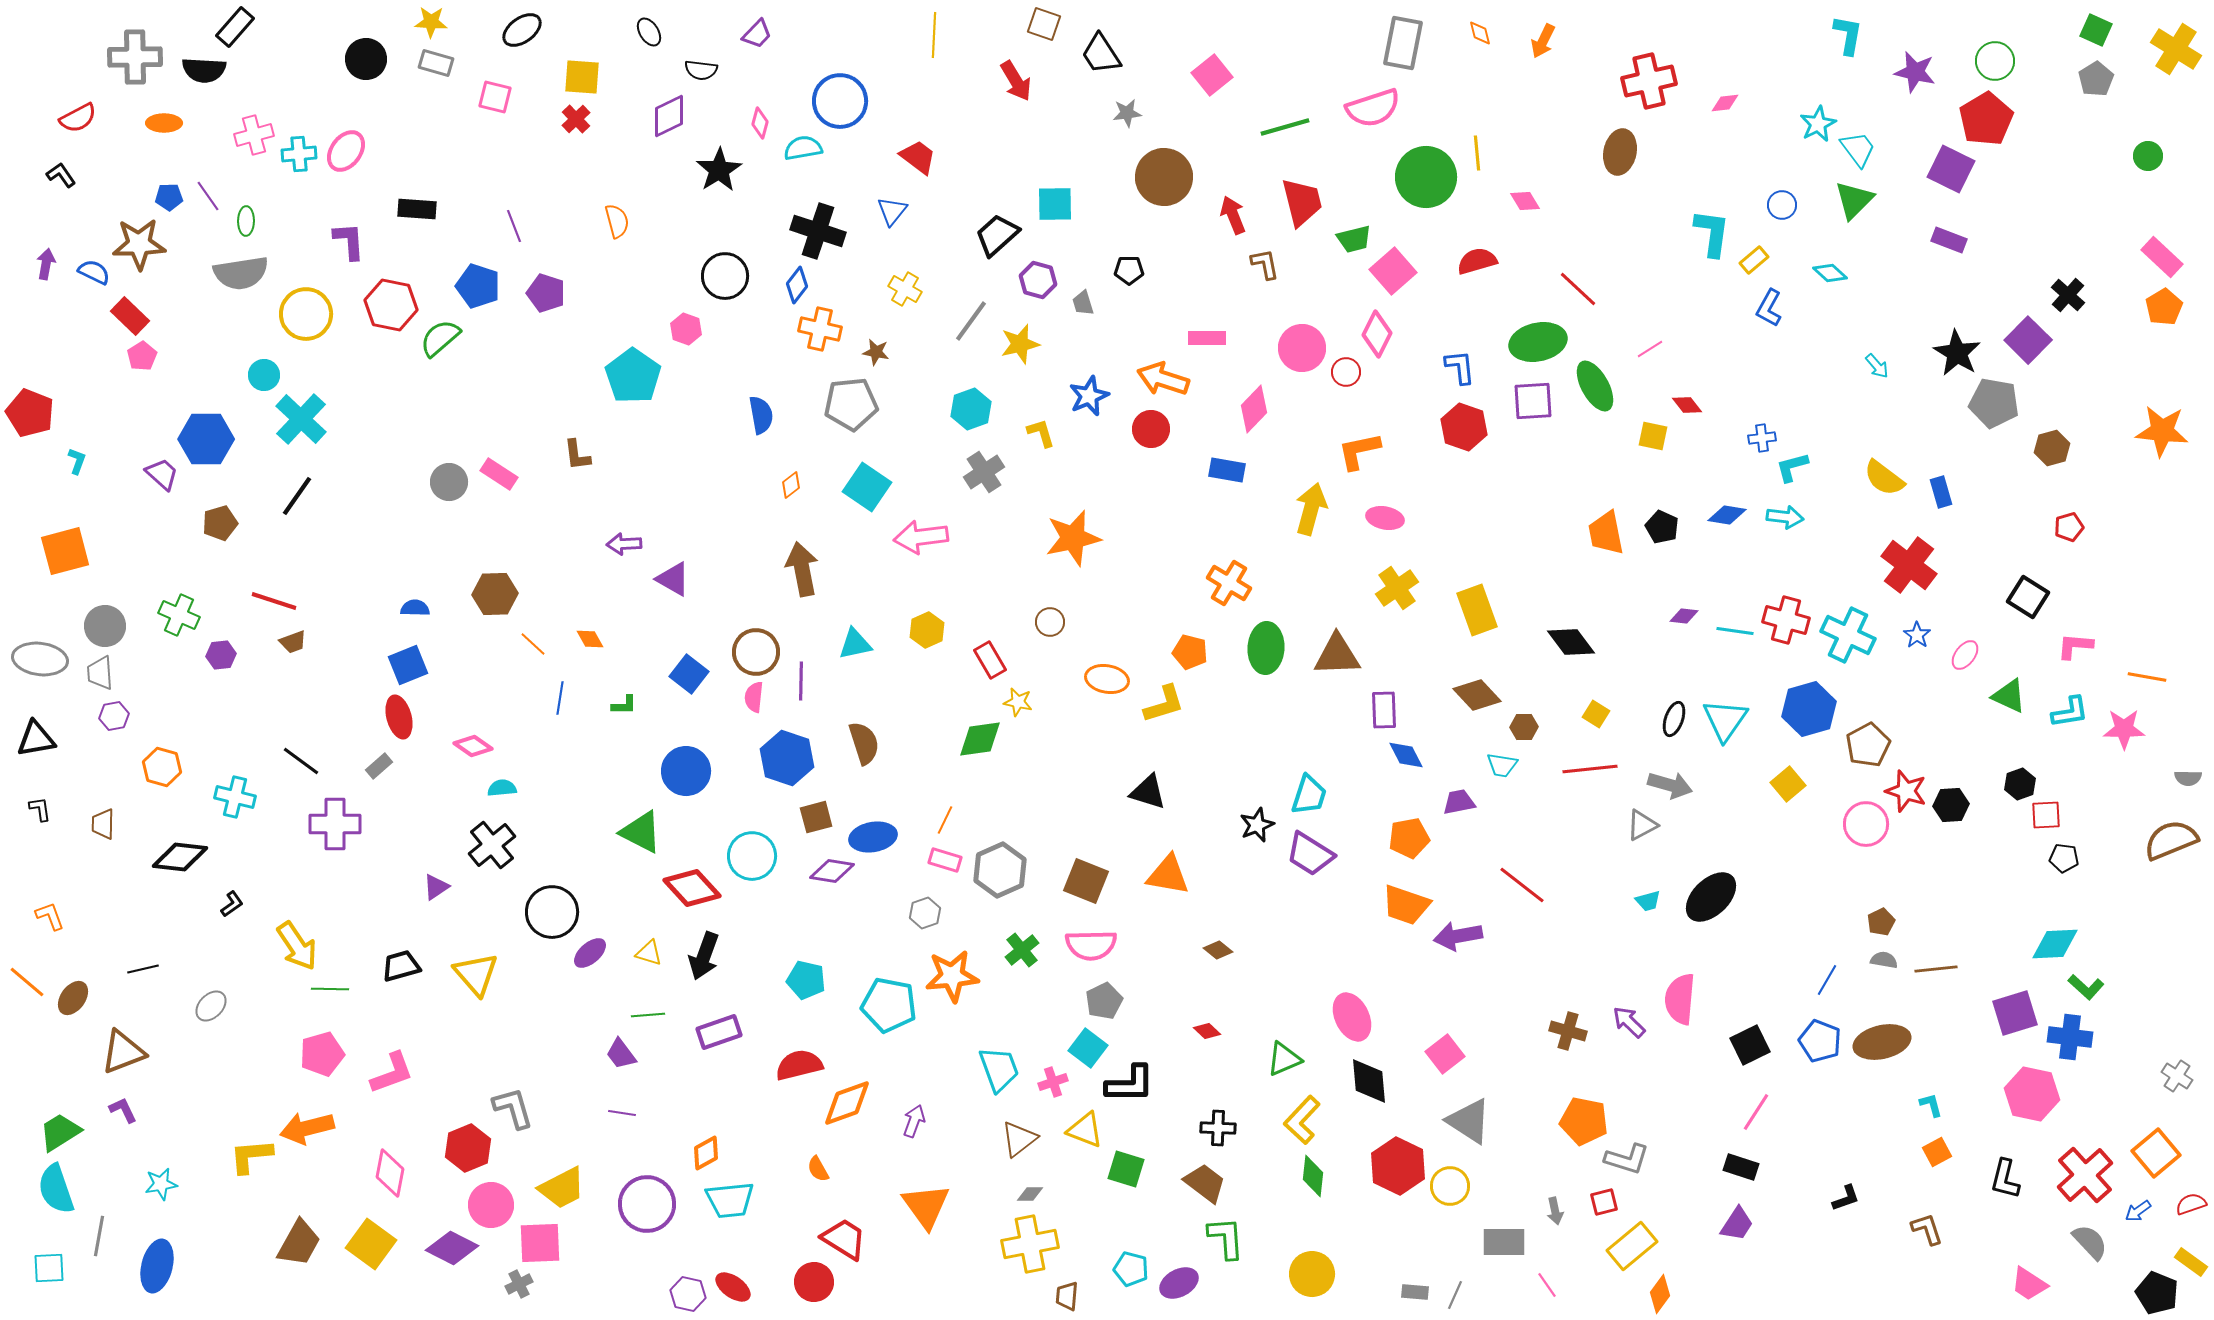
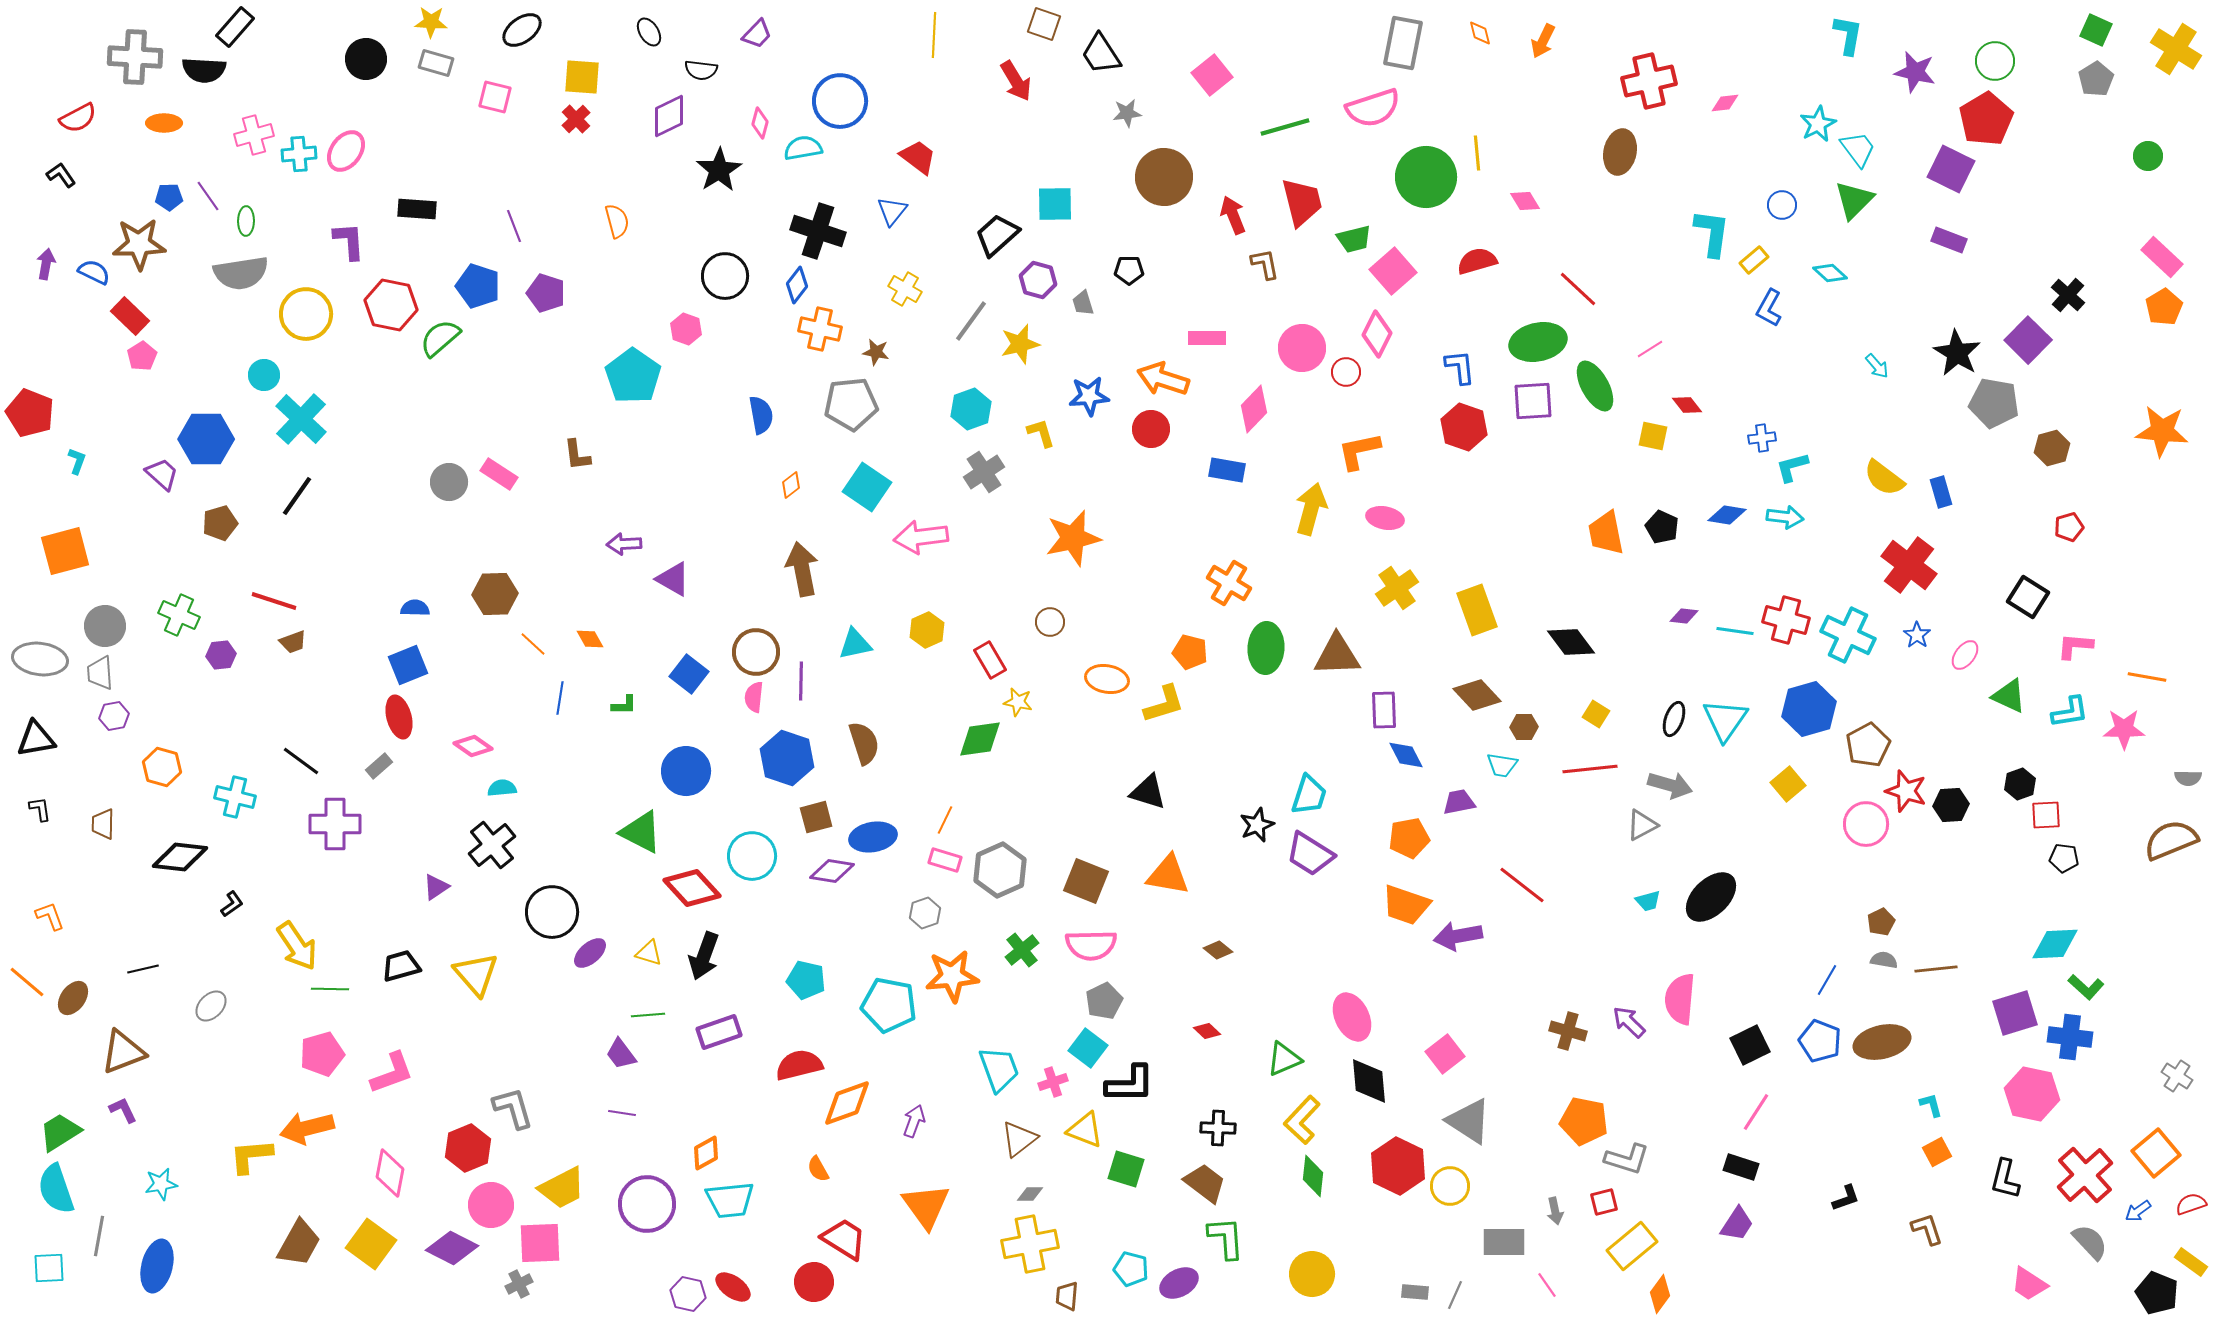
gray cross at (135, 57): rotated 4 degrees clockwise
blue star at (1089, 396): rotated 18 degrees clockwise
